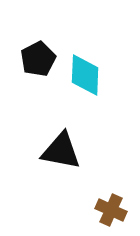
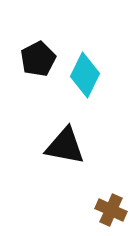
cyan diamond: rotated 24 degrees clockwise
black triangle: moved 4 px right, 5 px up
